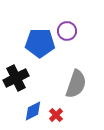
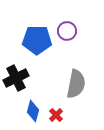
blue pentagon: moved 3 px left, 3 px up
gray semicircle: rotated 8 degrees counterclockwise
blue diamond: rotated 50 degrees counterclockwise
